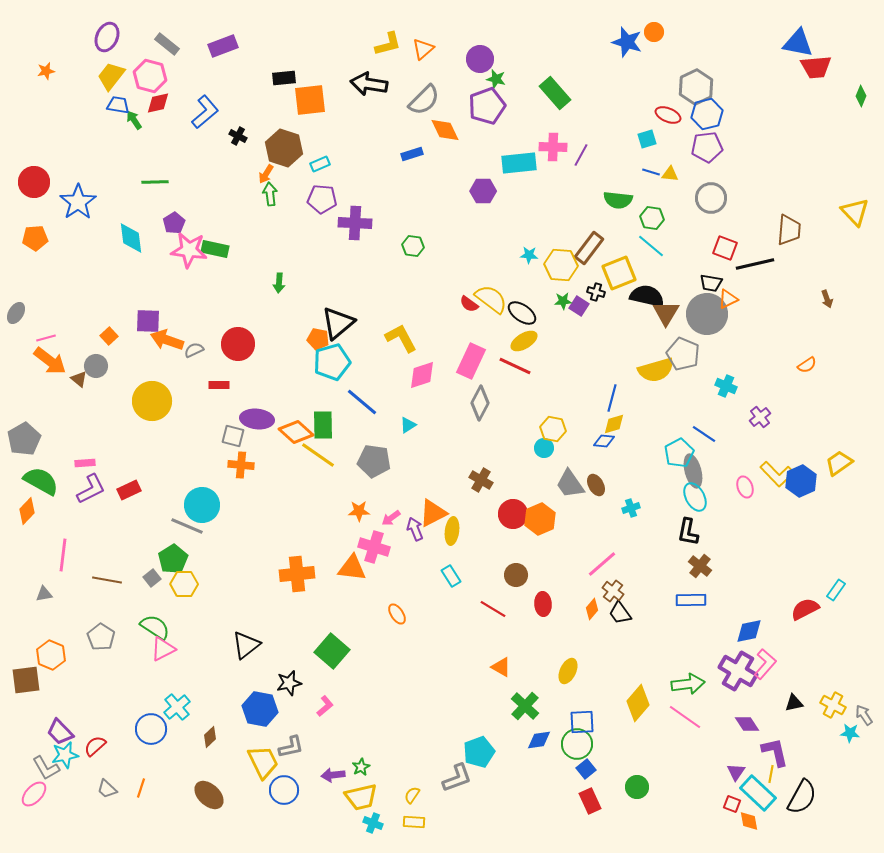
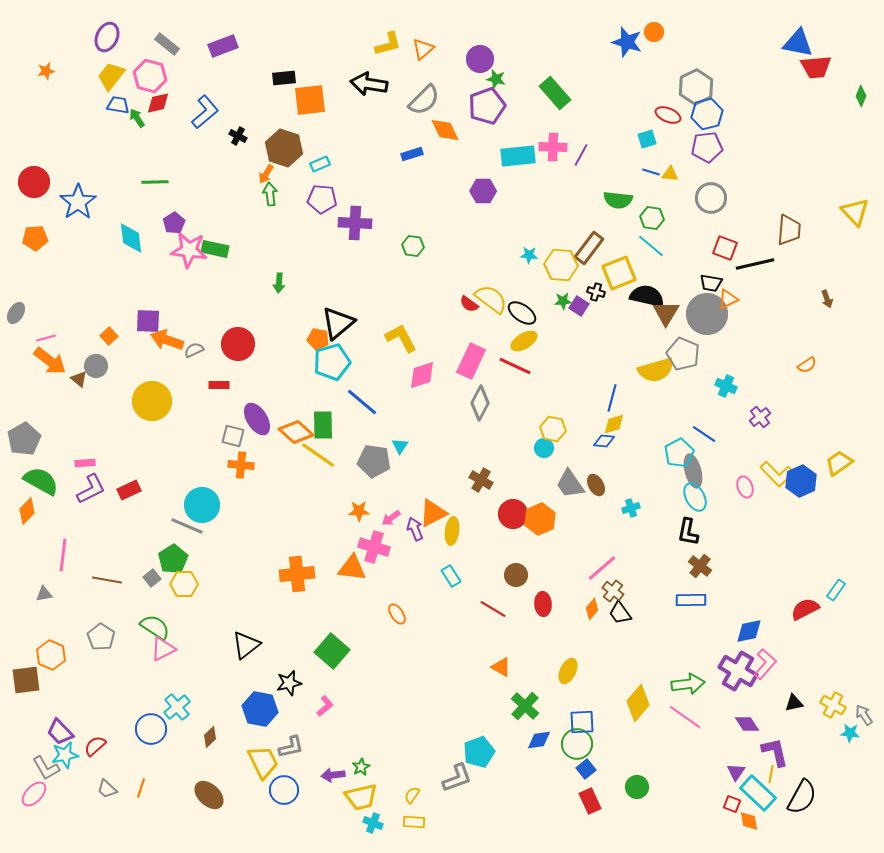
green arrow at (134, 120): moved 3 px right, 2 px up
cyan rectangle at (519, 163): moved 1 px left, 7 px up
purple ellipse at (257, 419): rotated 52 degrees clockwise
cyan triangle at (408, 425): moved 8 px left, 21 px down; rotated 24 degrees counterclockwise
pink line at (602, 564): moved 4 px down
